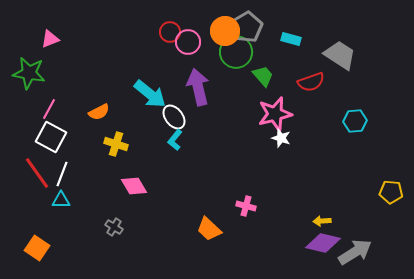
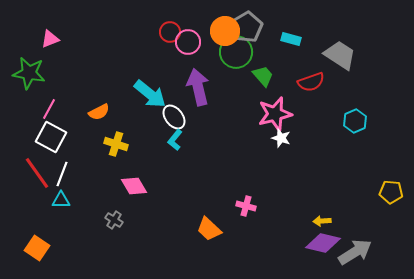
cyan hexagon: rotated 20 degrees counterclockwise
gray cross: moved 7 px up
